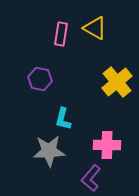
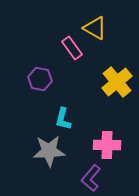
pink rectangle: moved 11 px right, 14 px down; rotated 45 degrees counterclockwise
